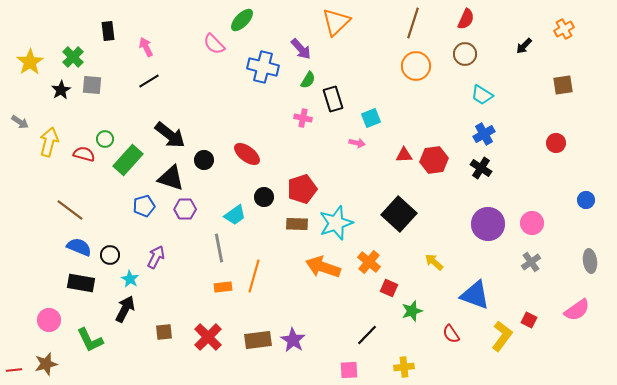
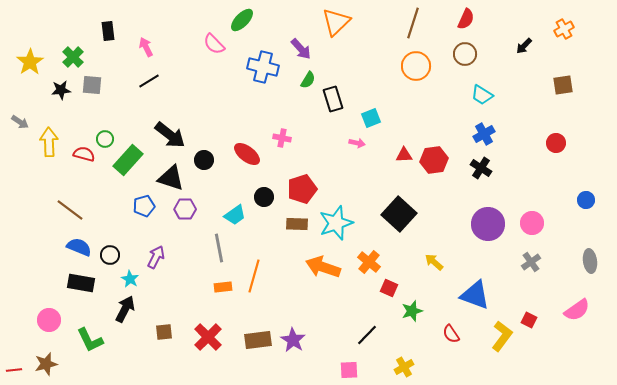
black star at (61, 90): rotated 24 degrees clockwise
pink cross at (303, 118): moved 21 px left, 20 px down
yellow arrow at (49, 142): rotated 16 degrees counterclockwise
yellow cross at (404, 367): rotated 24 degrees counterclockwise
